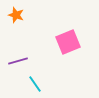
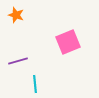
cyan line: rotated 30 degrees clockwise
